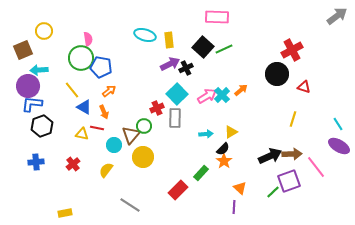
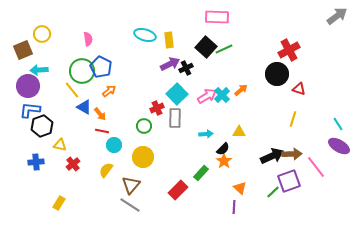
yellow circle at (44, 31): moved 2 px left, 3 px down
black square at (203, 47): moved 3 px right
red cross at (292, 50): moved 3 px left
green circle at (81, 58): moved 1 px right, 13 px down
blue pentagon at (101, 67): rotated 15 degrees clockwise
red triangle at (304, 87): moved 5 px left, 2 px down
blue L-shape at (32, 104): moved 2 px left, 6 px down
orange arrow at (104, 112): moved 4 px left, 2 px down; rotated 16 degrees counterclockwise
red line at (97, 128): moved 5 px right, 3 px down
yellow triangle at (231, 132): moved 8 px right; rotated 32 degrees clockwise
yellow triangle at (82, 134): moved 22 px left, 11 px down
brown triangle at (131, 135): moved 50 px down
black arrow at (270, 156): moved 2 px right
yellow rectangle at (65, 213): moved 6 px left, 10 px up; rotated 48 degrees counterclockwise
